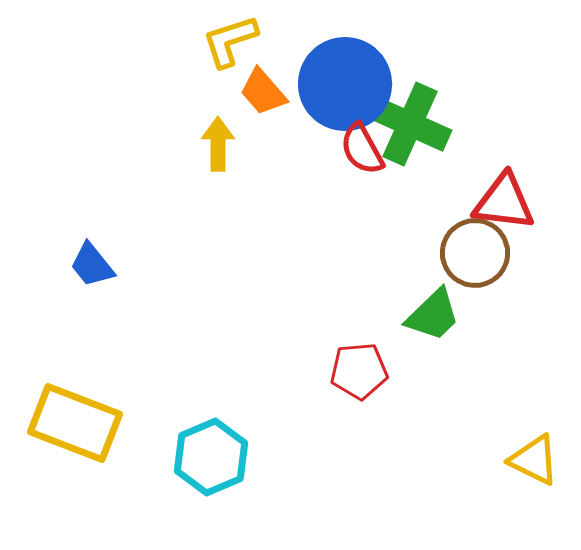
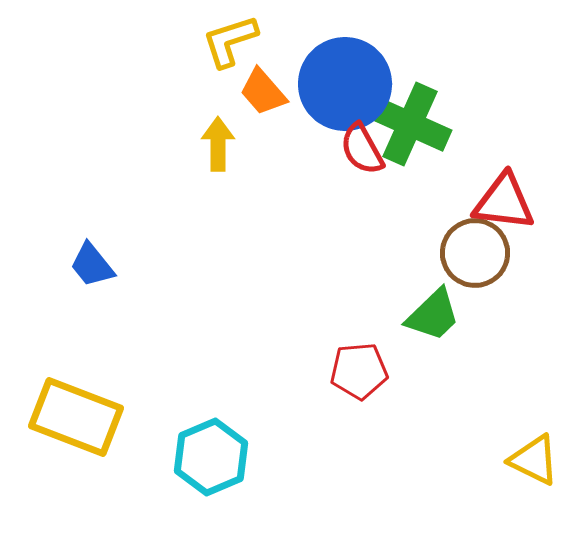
yellow rectangle: moved 1 px right, 6 px up
